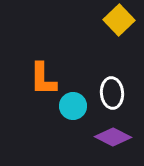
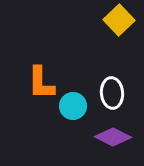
orange L-shape: moved 2 px left, 4 px down
